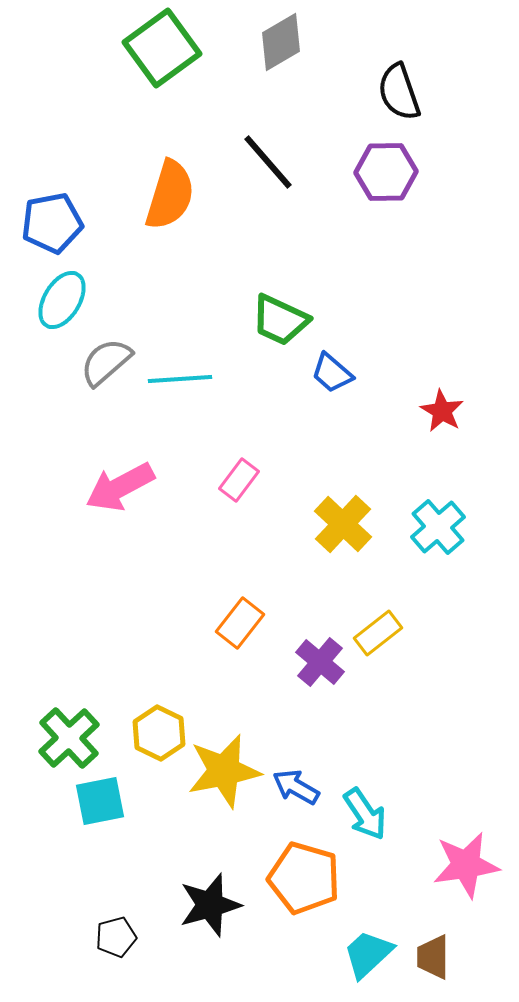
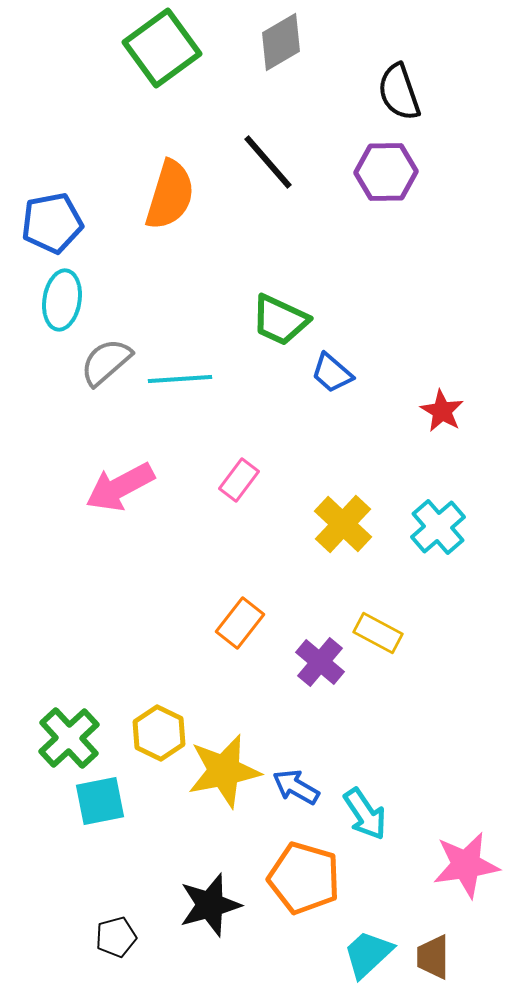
cyan ellipse: rotated 22 degrees counterclockwise
yellow rectangle: rotated 66 degrees clockwise
